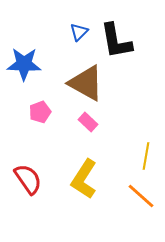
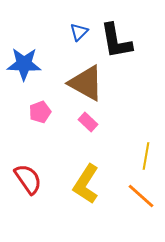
yellow L-shape: moved 2 px right, 5 px down
